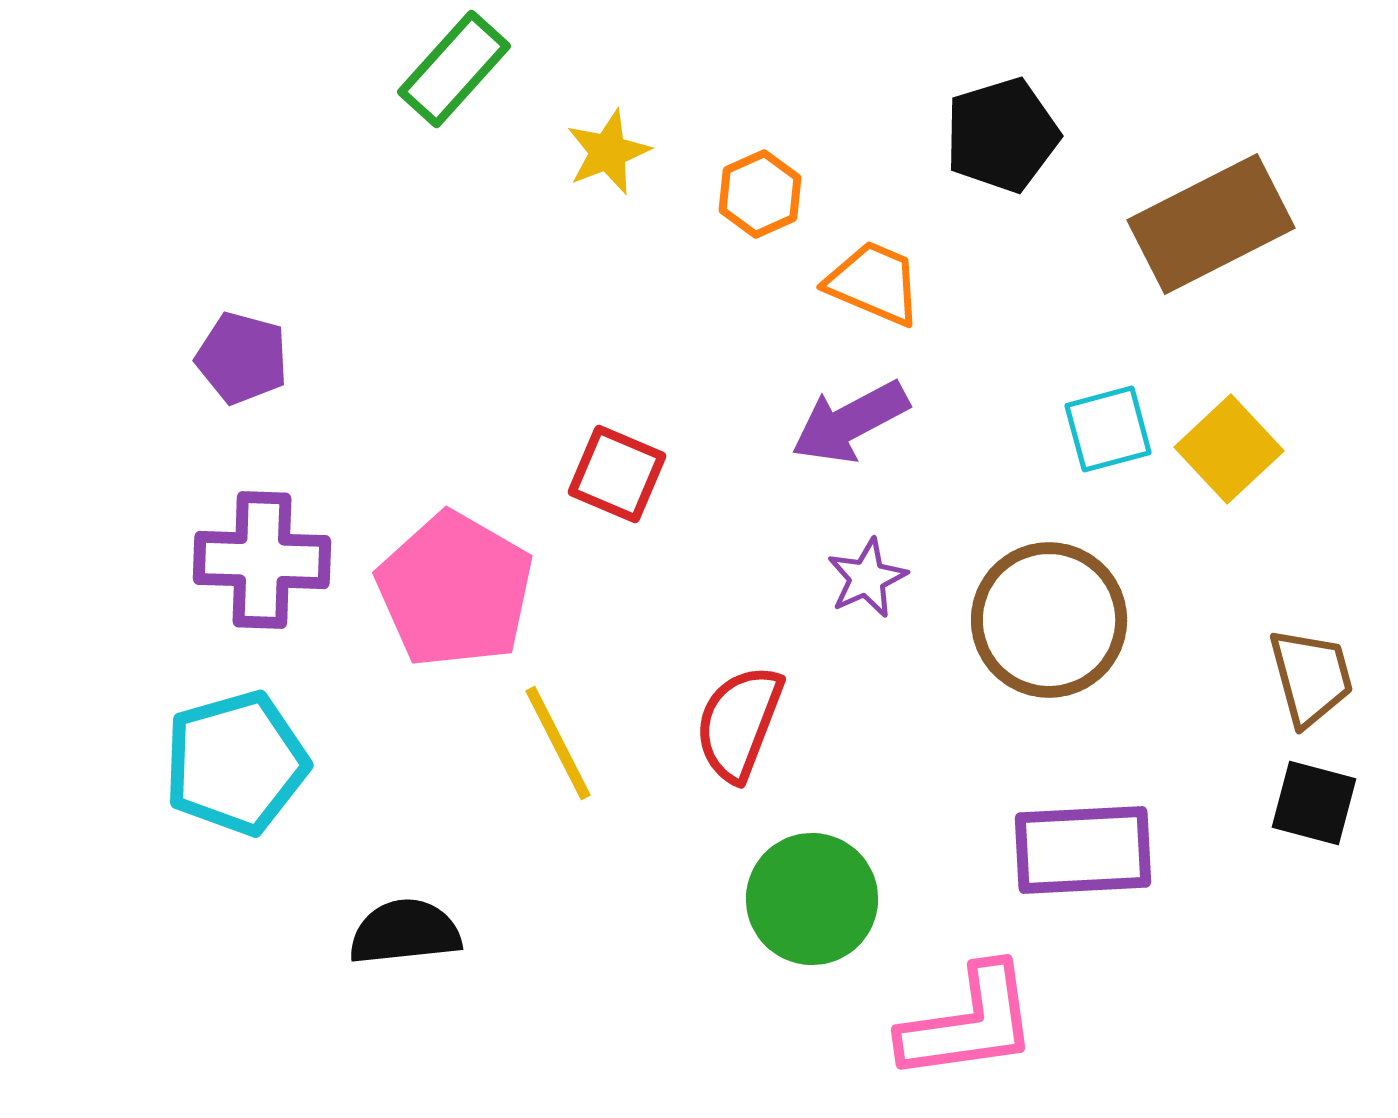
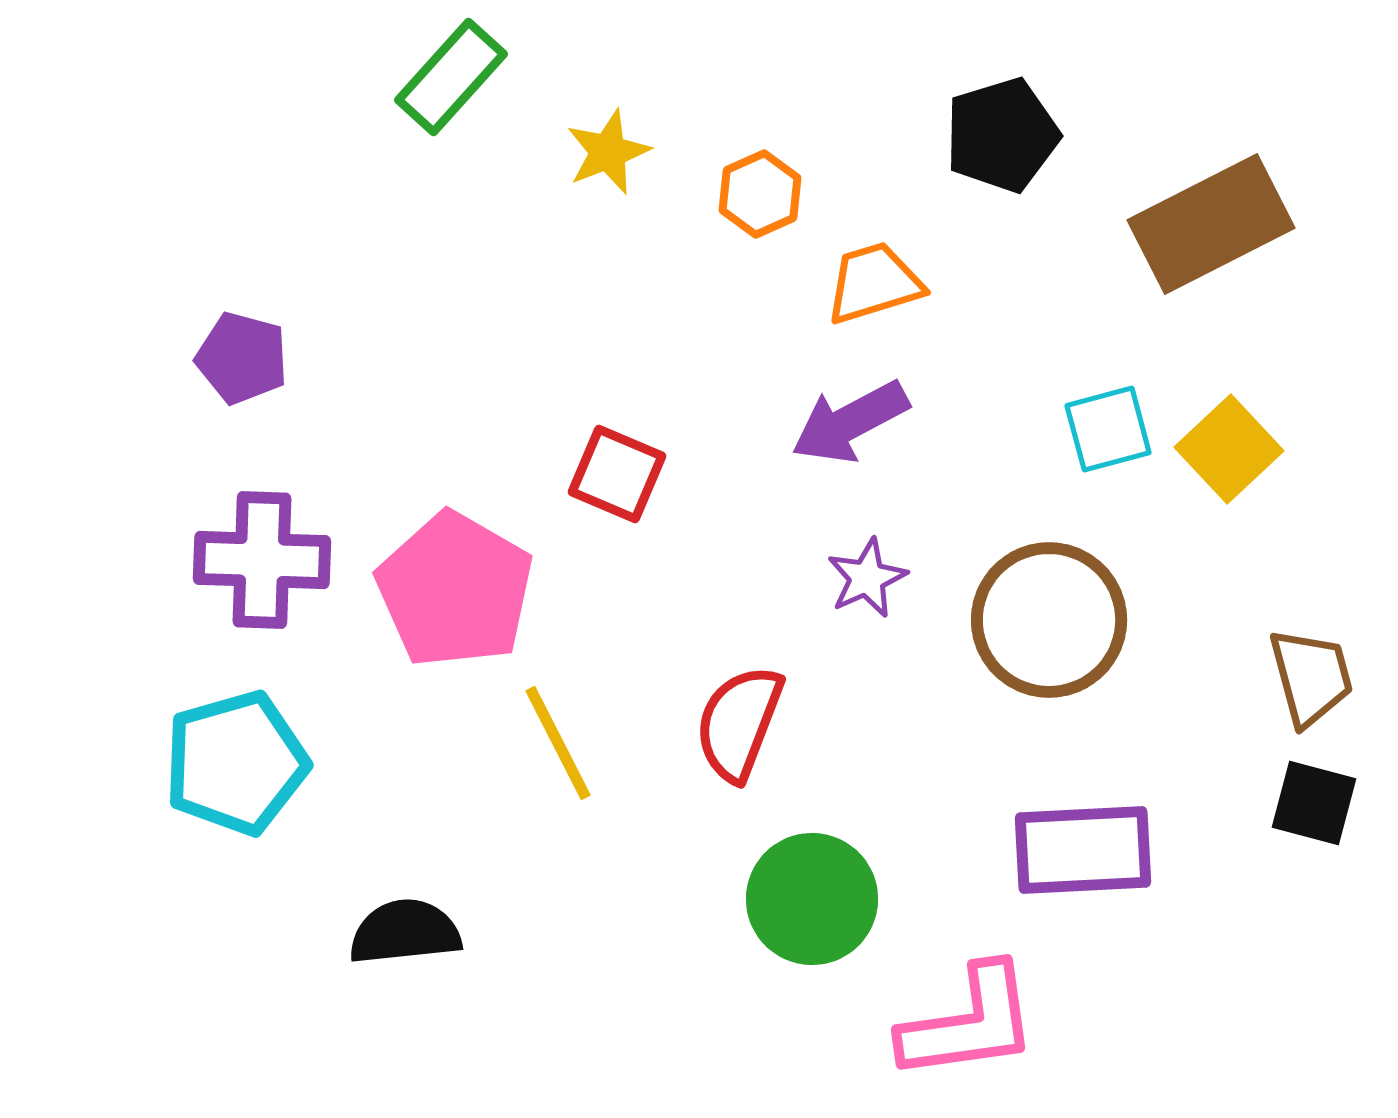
green rectangle: moved 3 px left, 8 px down
orange trapezoid: rotated 40 degrees counterclockwise
